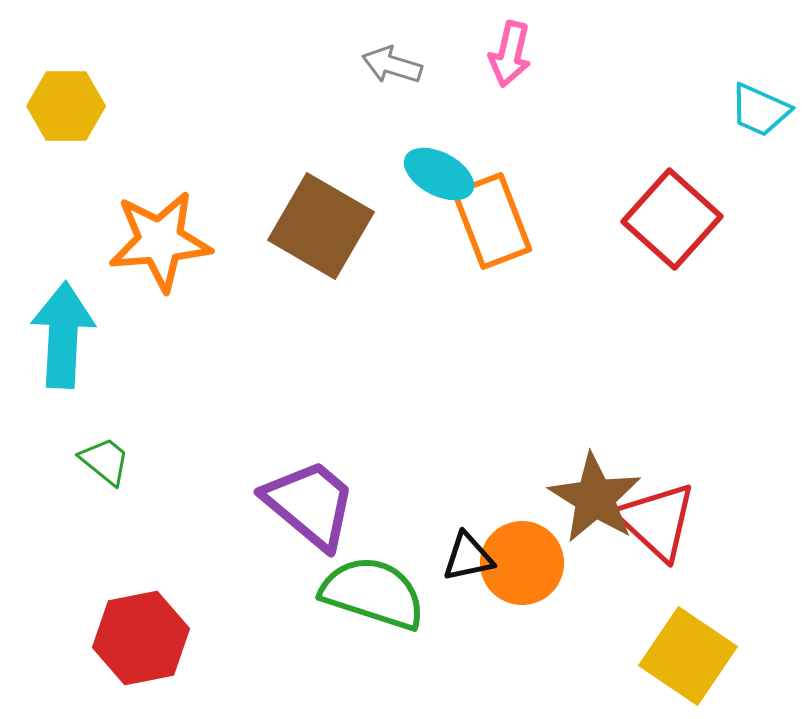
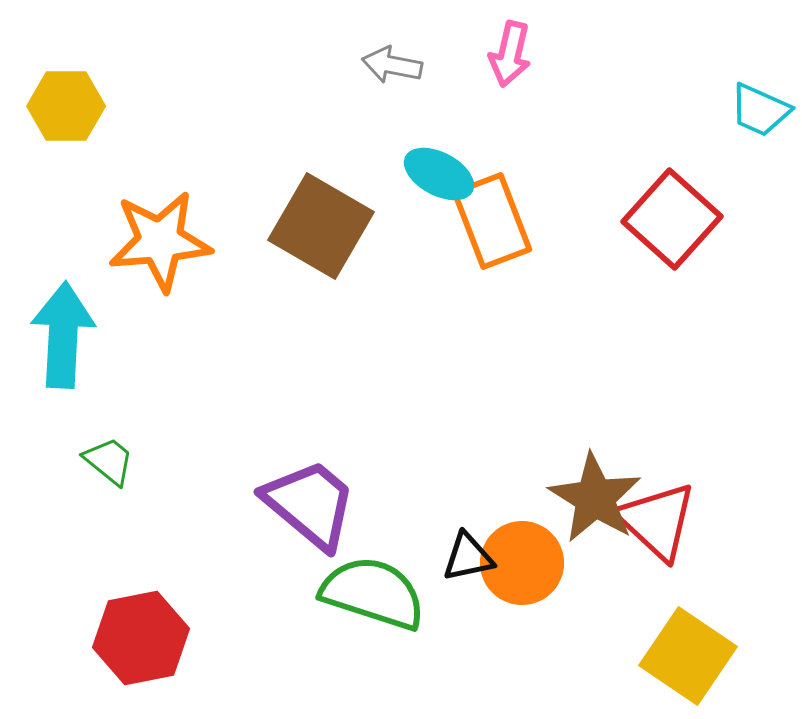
gray arrow: rotated 6 degrees counterclockwise
green trapezoid: moved 4 px right
